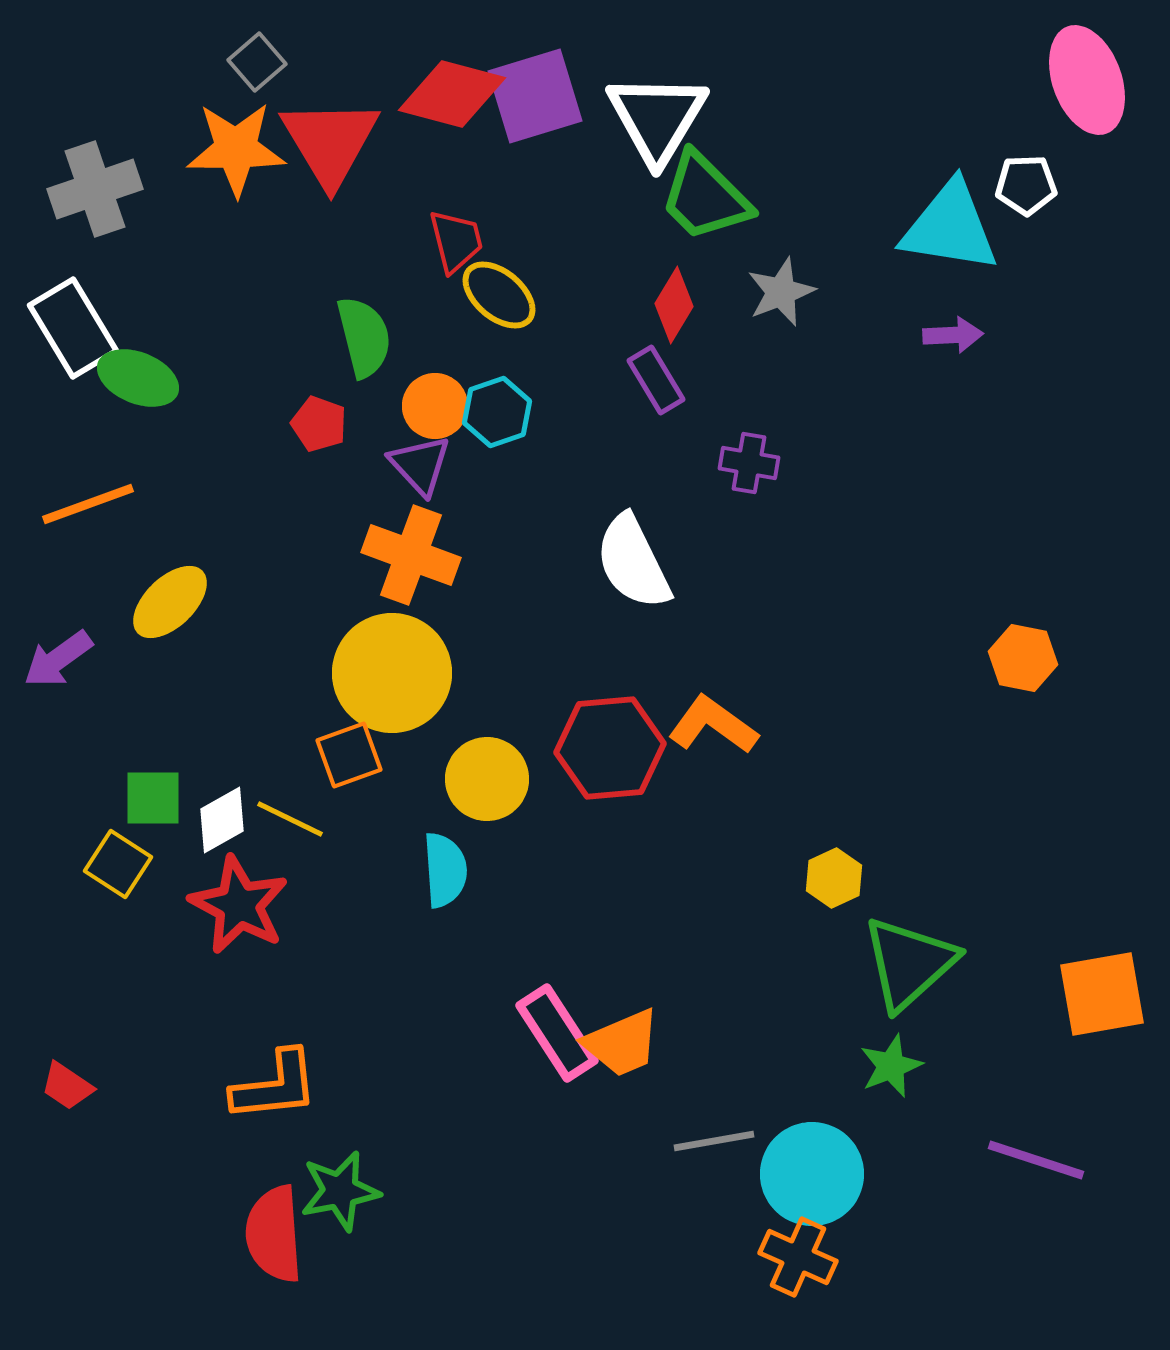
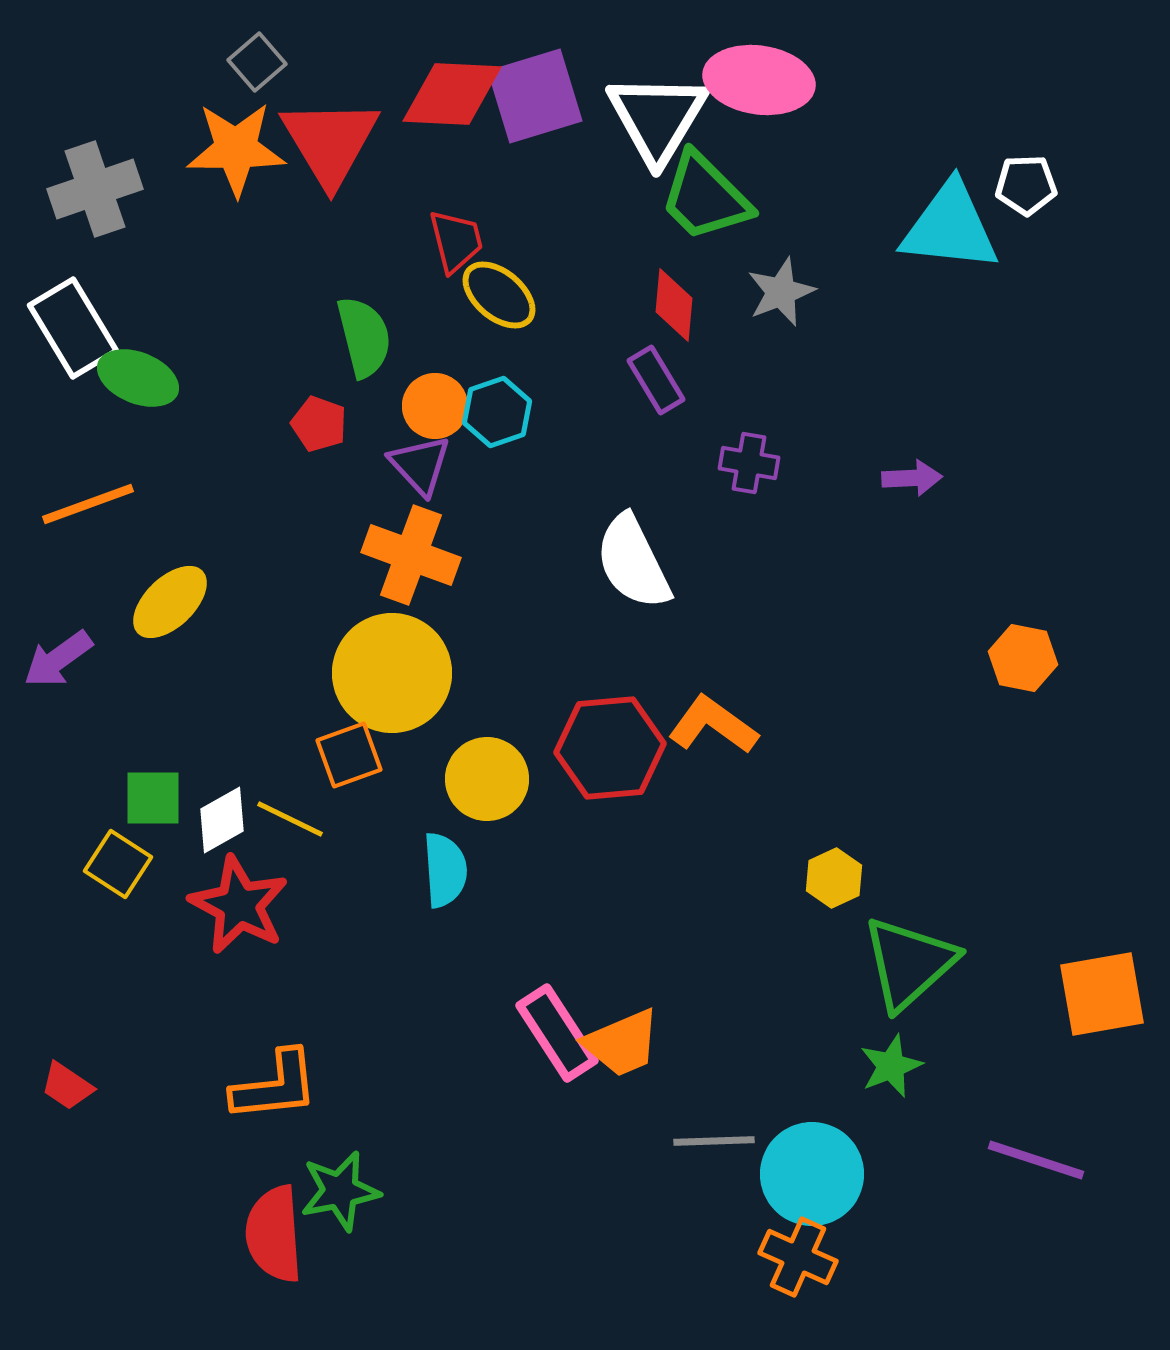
pink ellipse at (1087, 80): moved 328 px left; rotated 62 degrees counterclockwise
red diamond at (452, 94): rotated 12 degrees counterclockwise
cyan triangle at (950, 227): rotated 3 degrees counterclockwise
red diamond at (674, 305): rotated 26 degrees counterclockwise
purple arrow at (953, 335): moved 41 px left, 143 px down
gray line at (714, 1141): rotated 8 degrees clockwise
